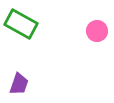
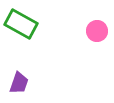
purple trapezoid: moved 1 px up
